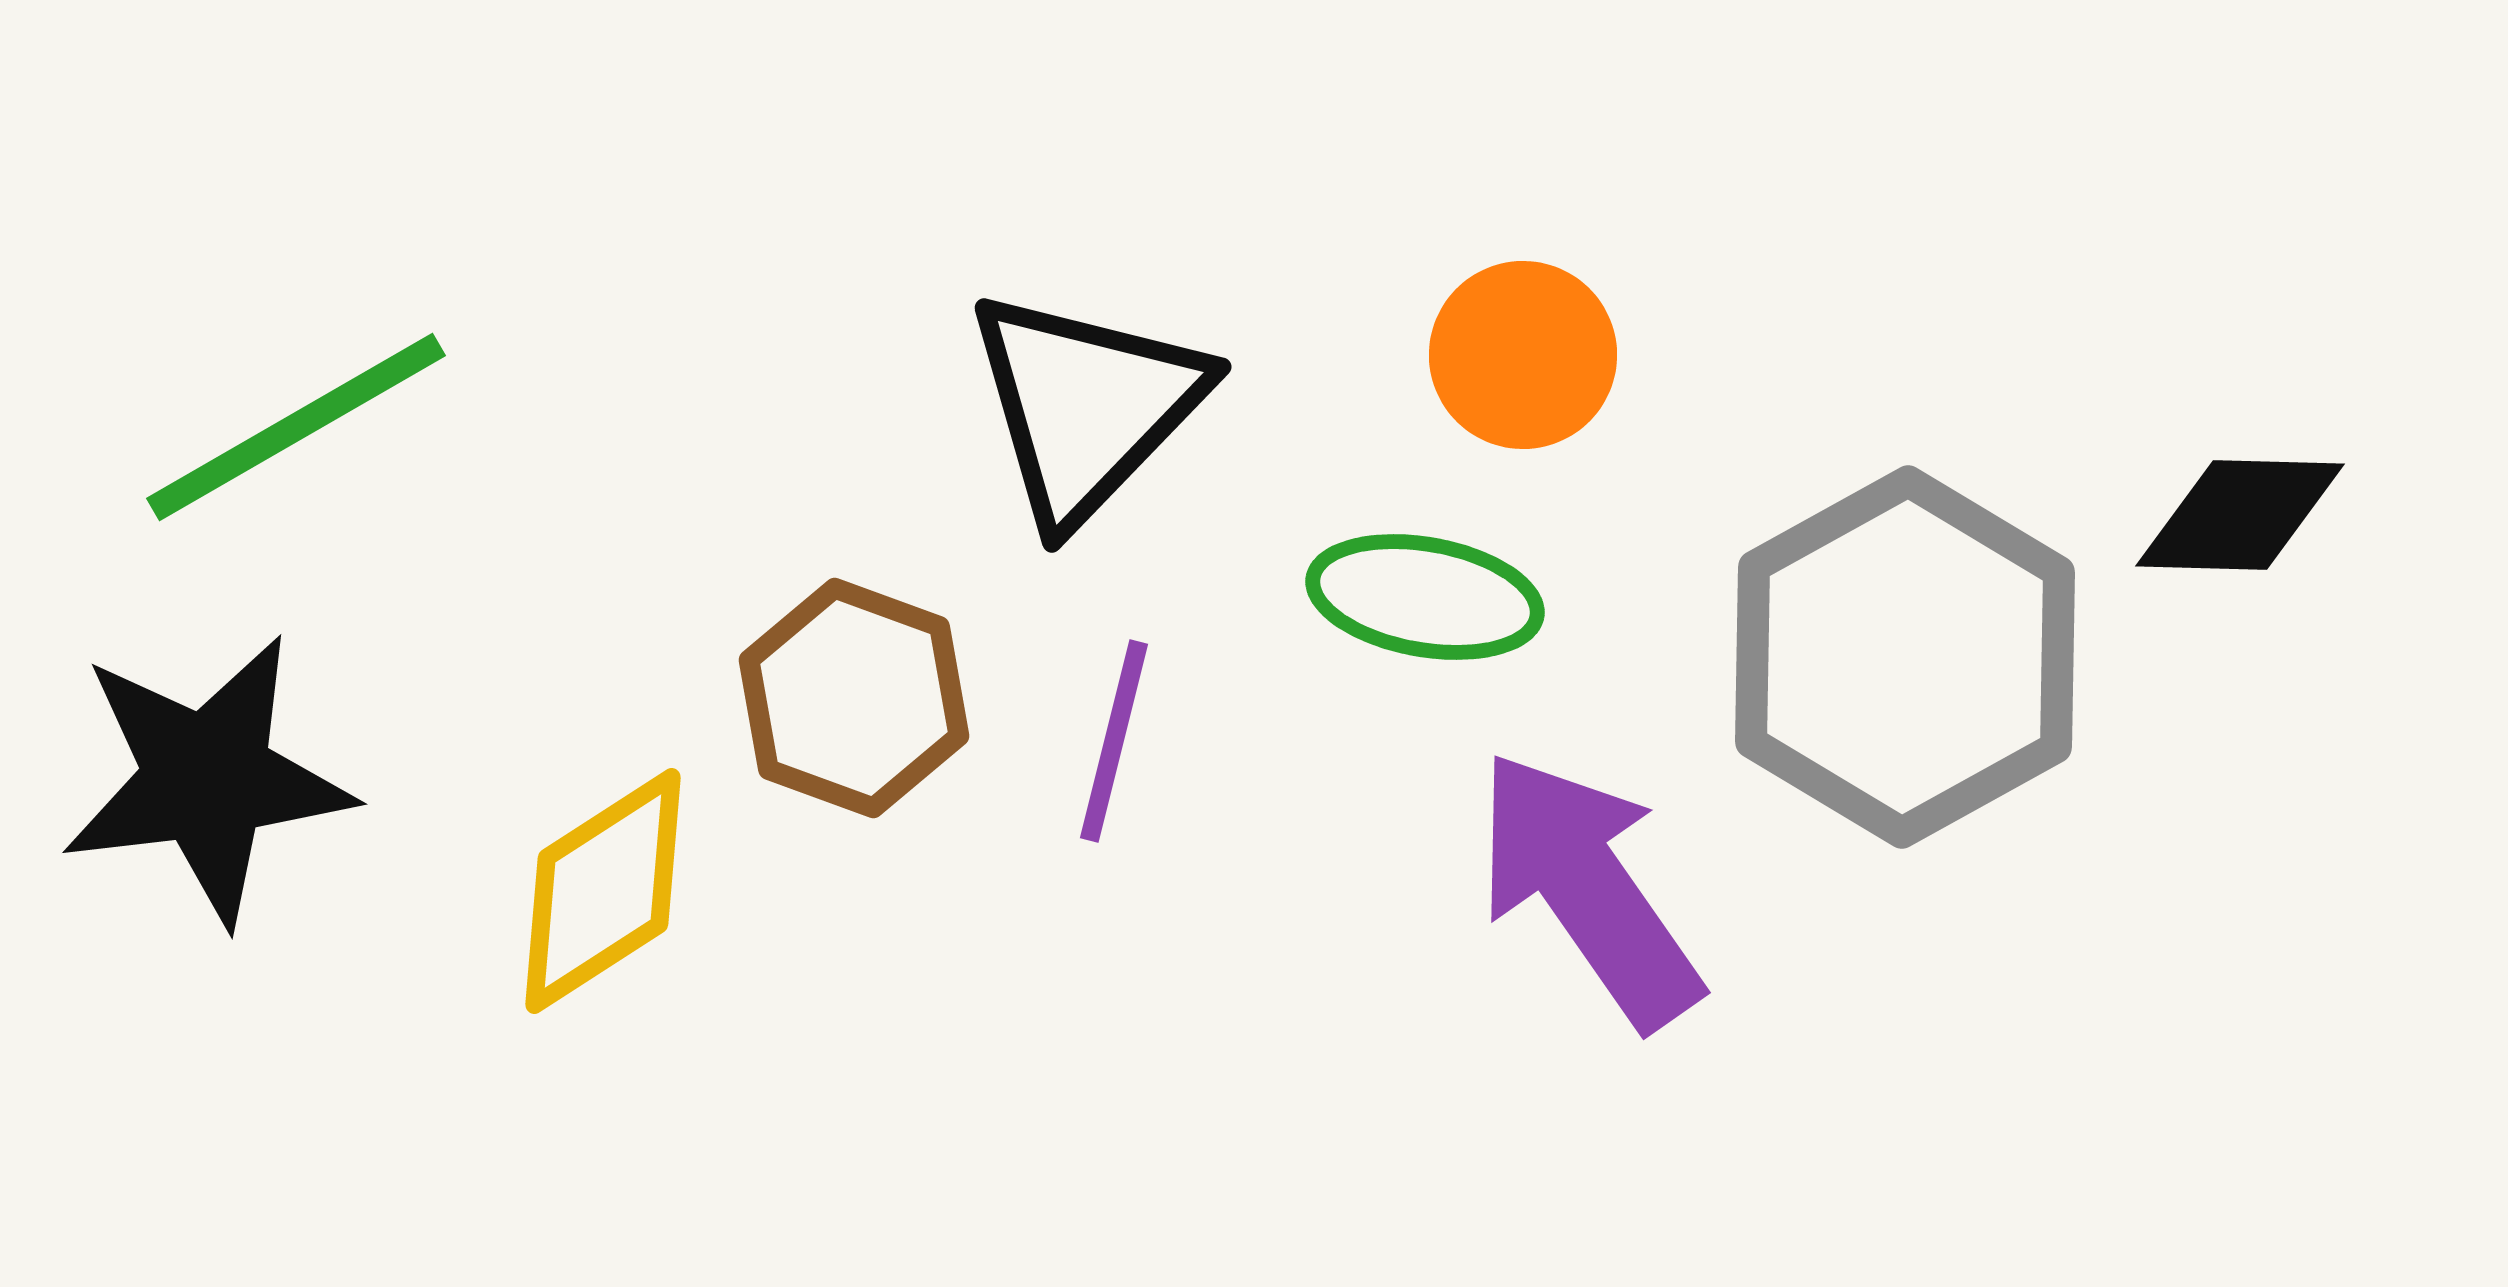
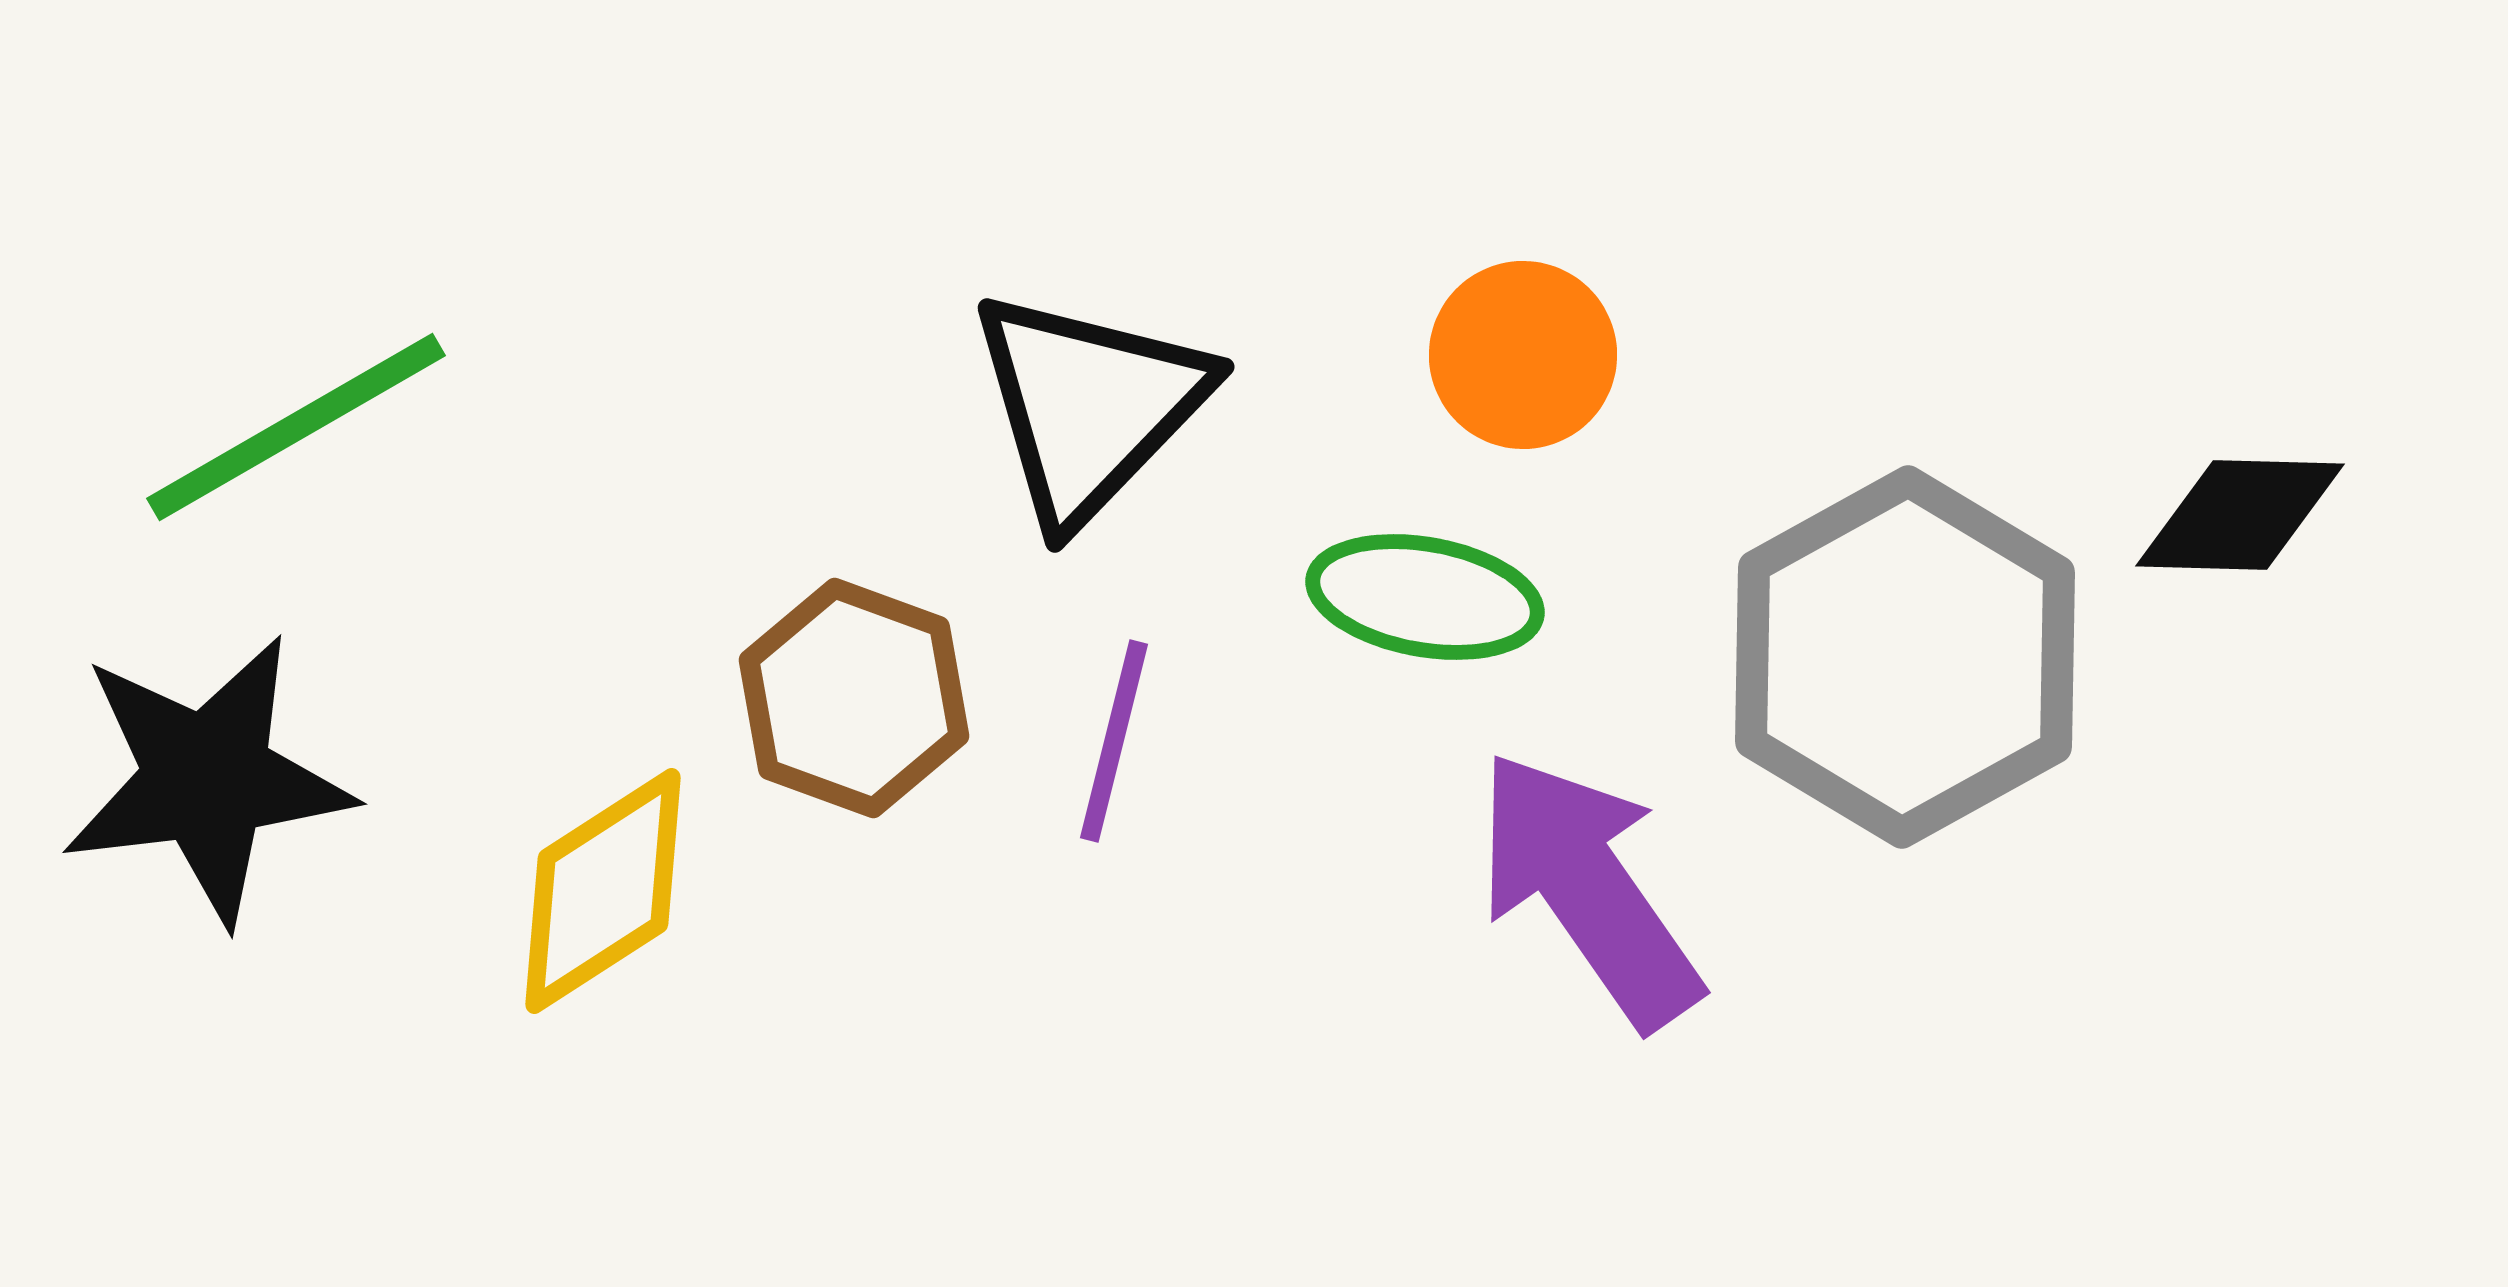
black triangle: moved 3 px right
